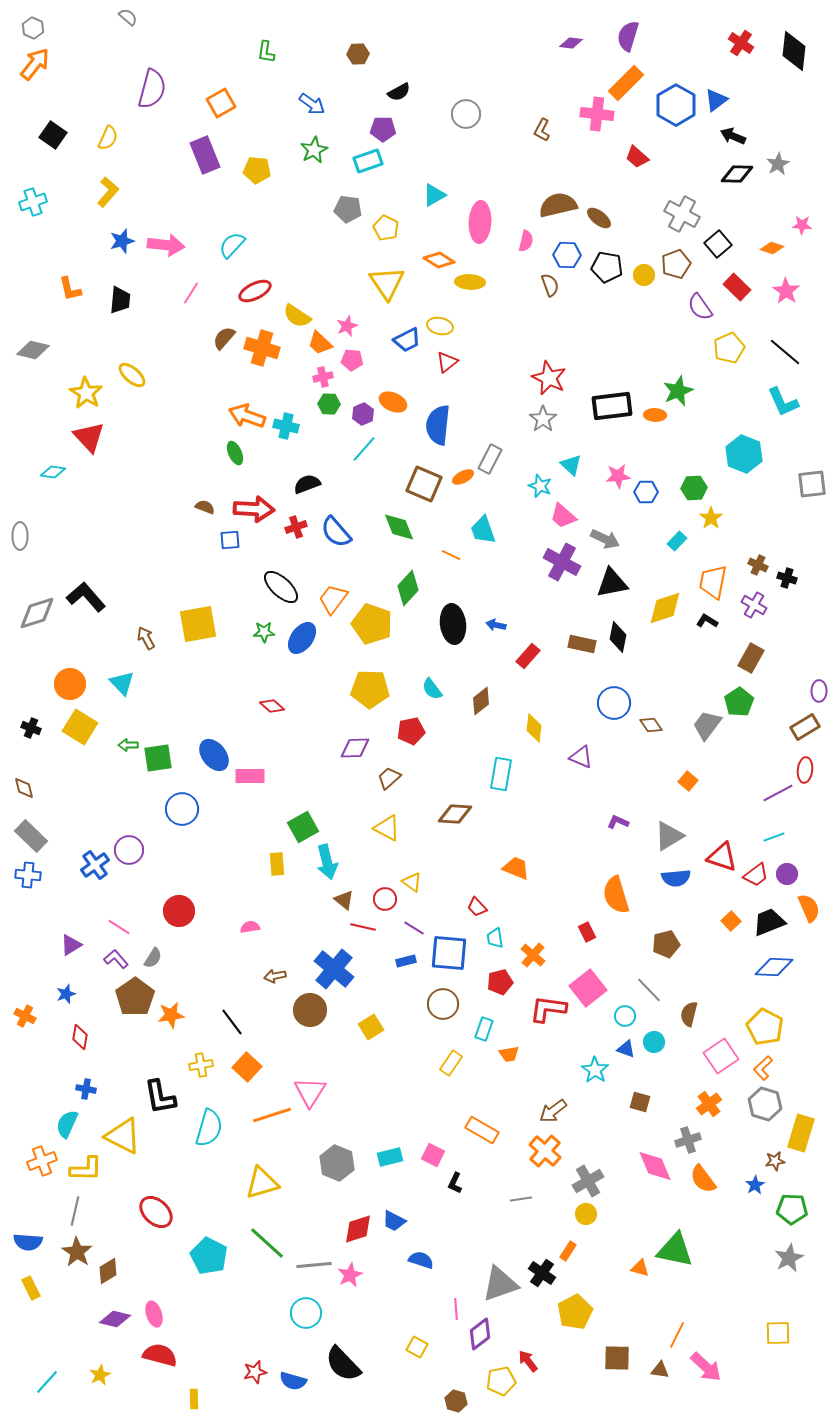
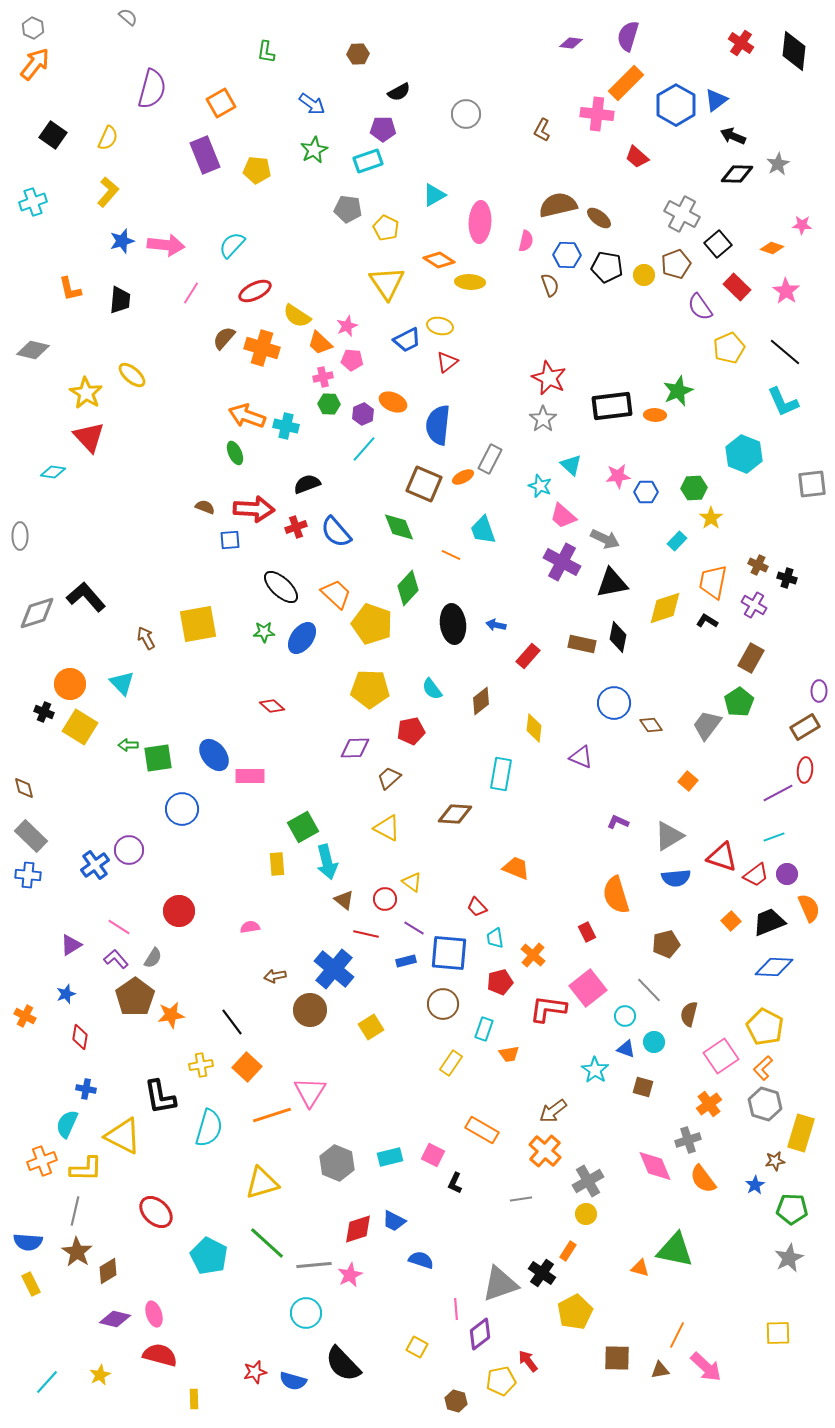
orange trapezoid at (333, 599): moved 3 px right, 5 px up; rotated 96 degrees clockwise
black cross at (31, 728): moved 13 px right, 16 px up
red line at (363, 927): moved 3 px right, 7 px down
brown square at (640, 1102): moved 3 px right, 15 px up
yellow rectangle at (31, 1288): moved 4 px up
brown triangle at (660, 1370): rotated 18 degrees counterclockwise
